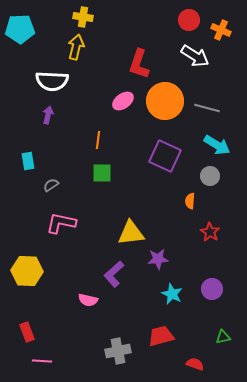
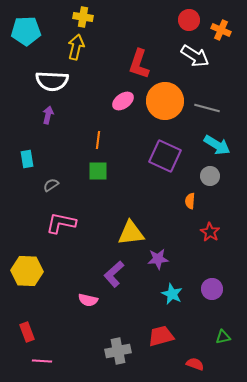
cyan pentagon: moved 6 px right, 2 px down
cyan rectangle: moved 1 px left, 2 px up
green square: moved 4 px left, 2 px up
